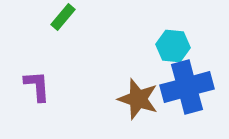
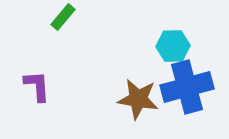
cyan hexagon: rotated 8 degrees counterclockwise
brown star: rotated 9 degrees counterclockwise
